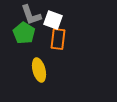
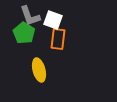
gray L-shape: moved 1 px left, 1 px down
